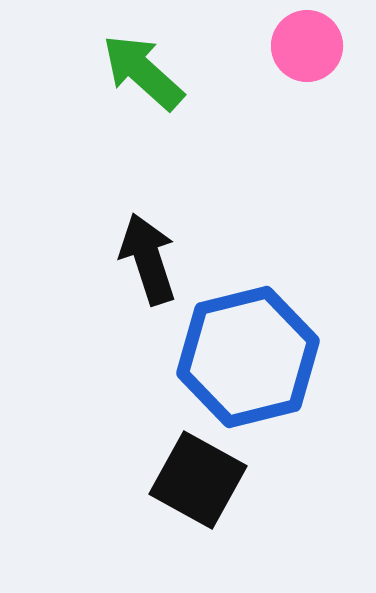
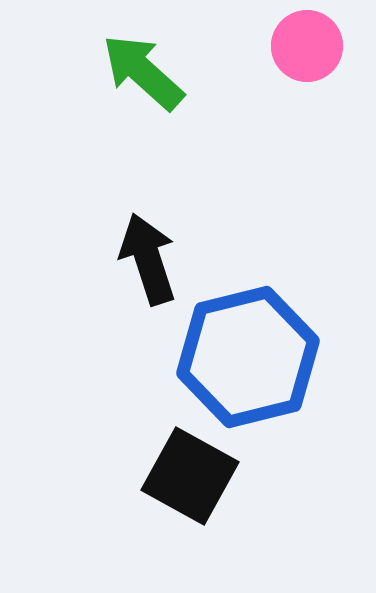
black square: moved 8 px left, 4 px up
